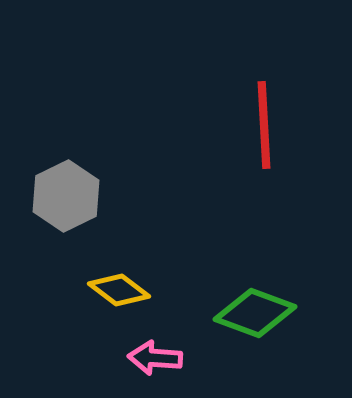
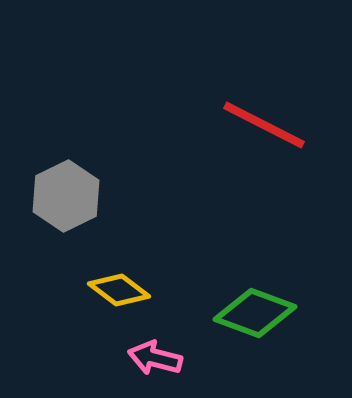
red line: rotated 60 degrees counterclockwise
pink arrow: rotated 10 degrees clockwise
